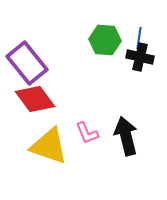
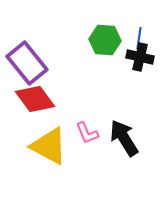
black arrow: moved 2 px left, 2 px down; rotated 18 degrees counterclockwise
yellow triangle: rotated 9 degrees clockwise
